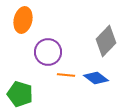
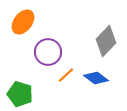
orange ellipse: moved 2 px down; rotated 25 degrees clockwise
orange line: rotated 48 degrees counterclockwise
